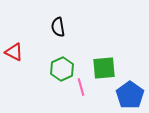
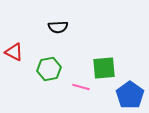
black semicircle: rotated 84 degrees counterclockwise
green hexagon: moved 13 px left; rotated 15 degrees clockwise
pink line: rotated 60 degrees counterclockwise
